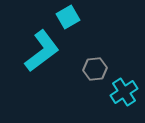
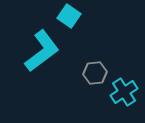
cyan square: moved 1 px right, 1 px up; rotated 25 degrees counterclockwise
gray hexagon: moved 4 px down
